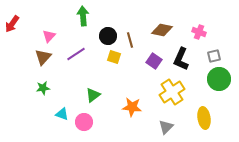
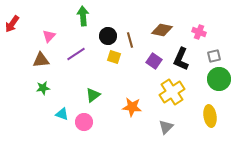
brown triangle: moved 2 px left, 3 px down; rotated 42 degrees clockwise
yellow ellipse: moved 6 px right, 2 px up
